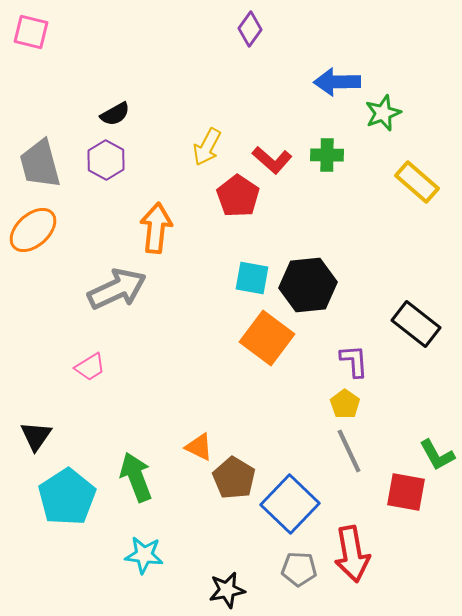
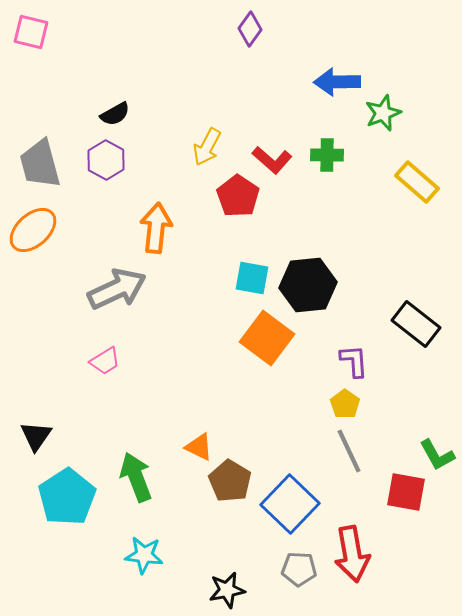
pink trapezoid: moved 15 px right, 6 px up
brown pentagon: moved 4 px left, 3 px down
